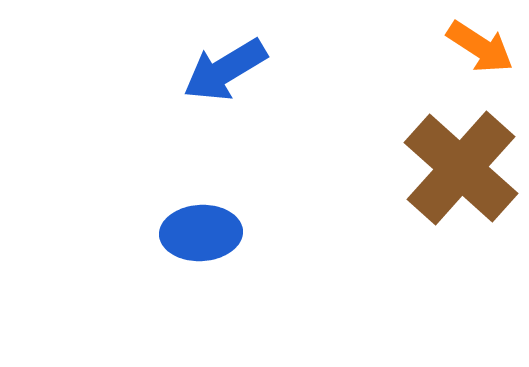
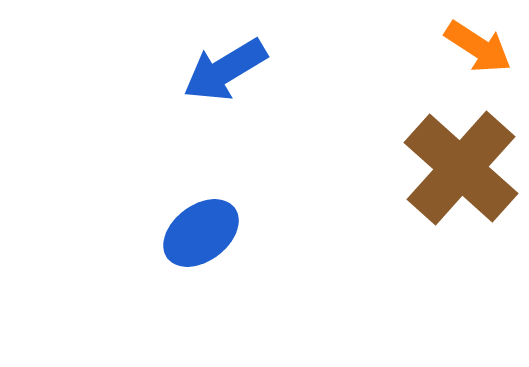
orange arrow: moved 2 px left
blue ellipse: rotated 34 degrees counterclockwise
